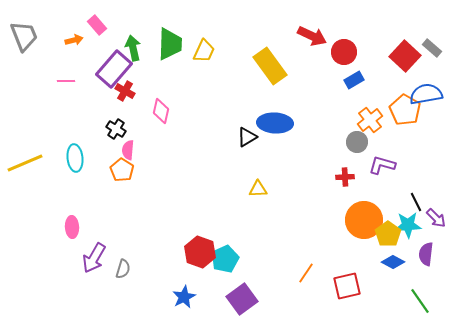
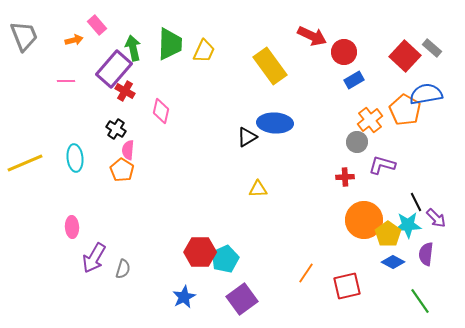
red hexagon at (200, 252): rotated 20 degrees counterclockwise
